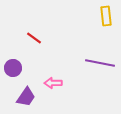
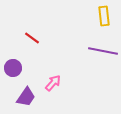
yellow rectangle: moved 2 px left
red line: moved 2 px left
purple line: moved 3 px right, 12 px up
pink arrow: rotated 132 degrees clockwise
